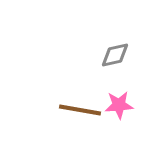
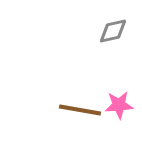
gray diamond: moved 2 px left, 24 px up
